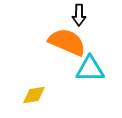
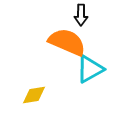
black arrow: moved 2 px right
cyan triangle: rotated 28 degrees counterclockwise
